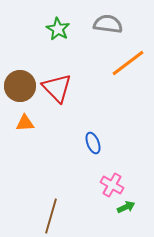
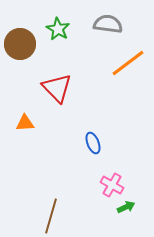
brown circle: moved 42 px up
